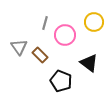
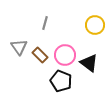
yellow circle: moved 1 px right, 3 px down
pink circle: moved 20 px down
